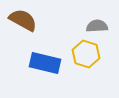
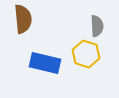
brown semicircle: moved 1 px up; rotated 56 degrees clockwise
gray semicircle: rotated 90 degrees clockwise
